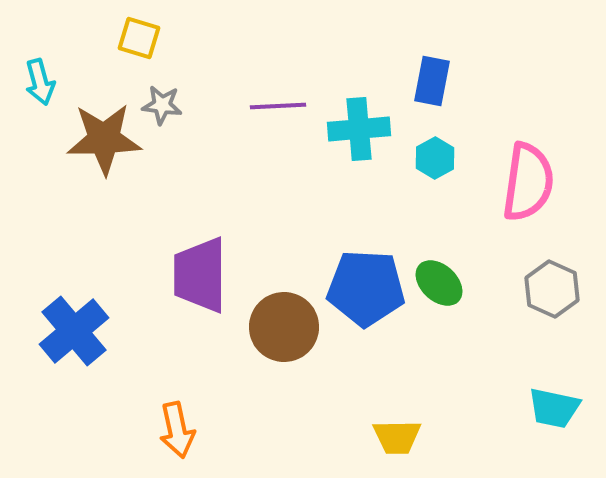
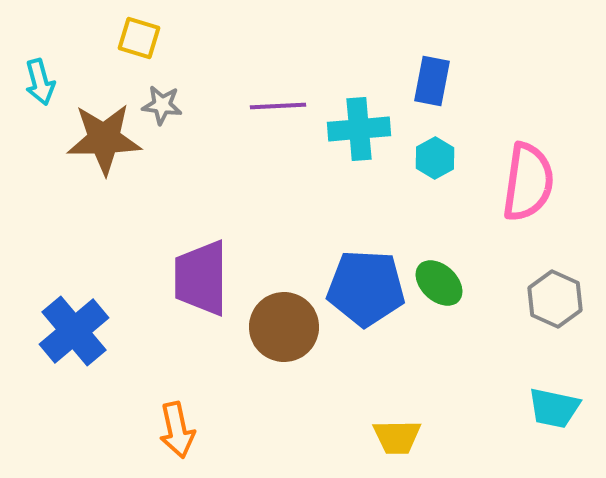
purple trapezoid: moved 1 px right, 3 px down
gray hexagon: moved 3 px right, 10 px down
